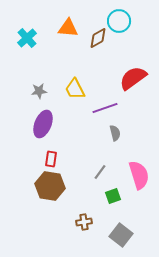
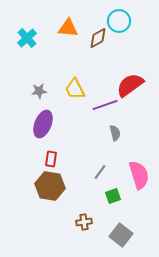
red semicircle: moved 3 px left, 7 px down
purple line: moved 3 px up
